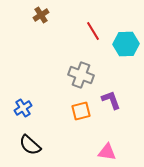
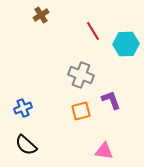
blue cross: rotated 12 degrees clockwise
black semicircle: moved 4 px left
pink triangle: moved 3 px left, 1 px up
